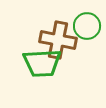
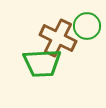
brown cross: moved 2 px up; rotated 15 degrees clockwise
